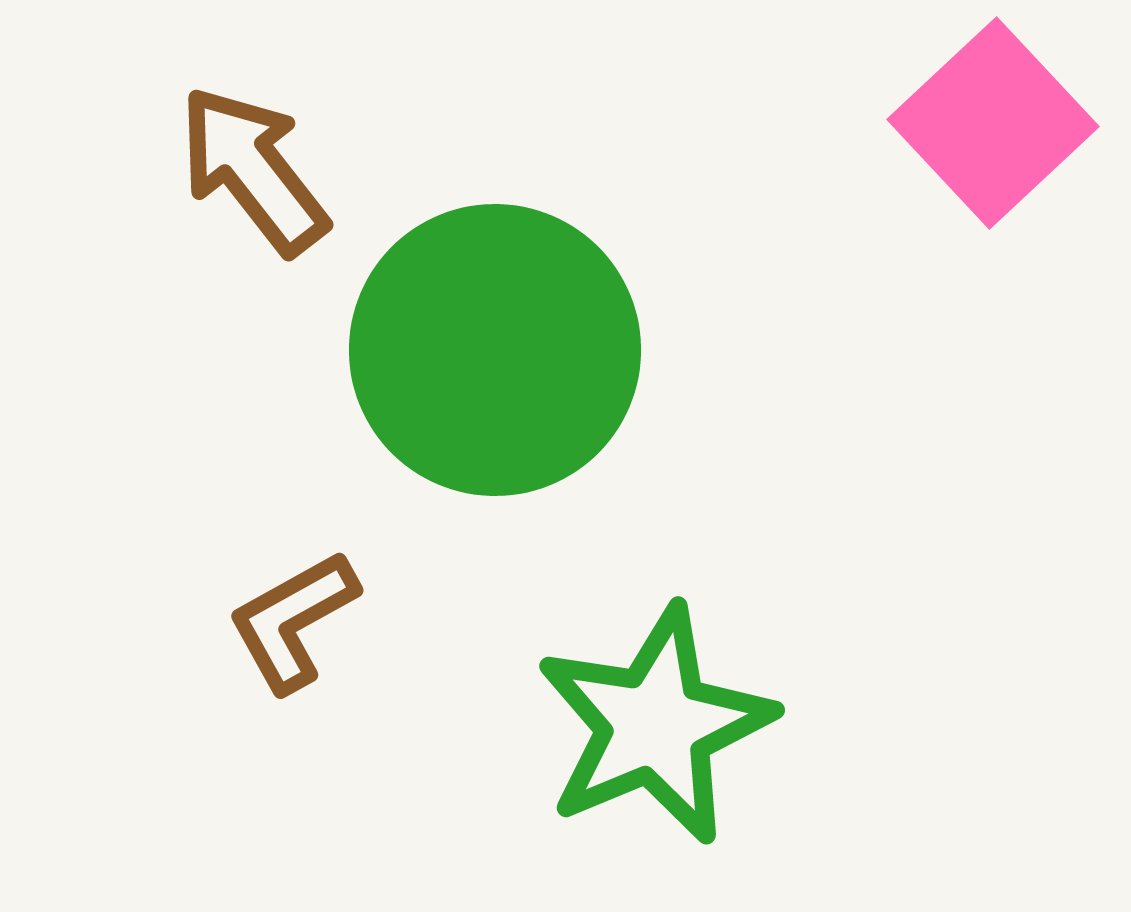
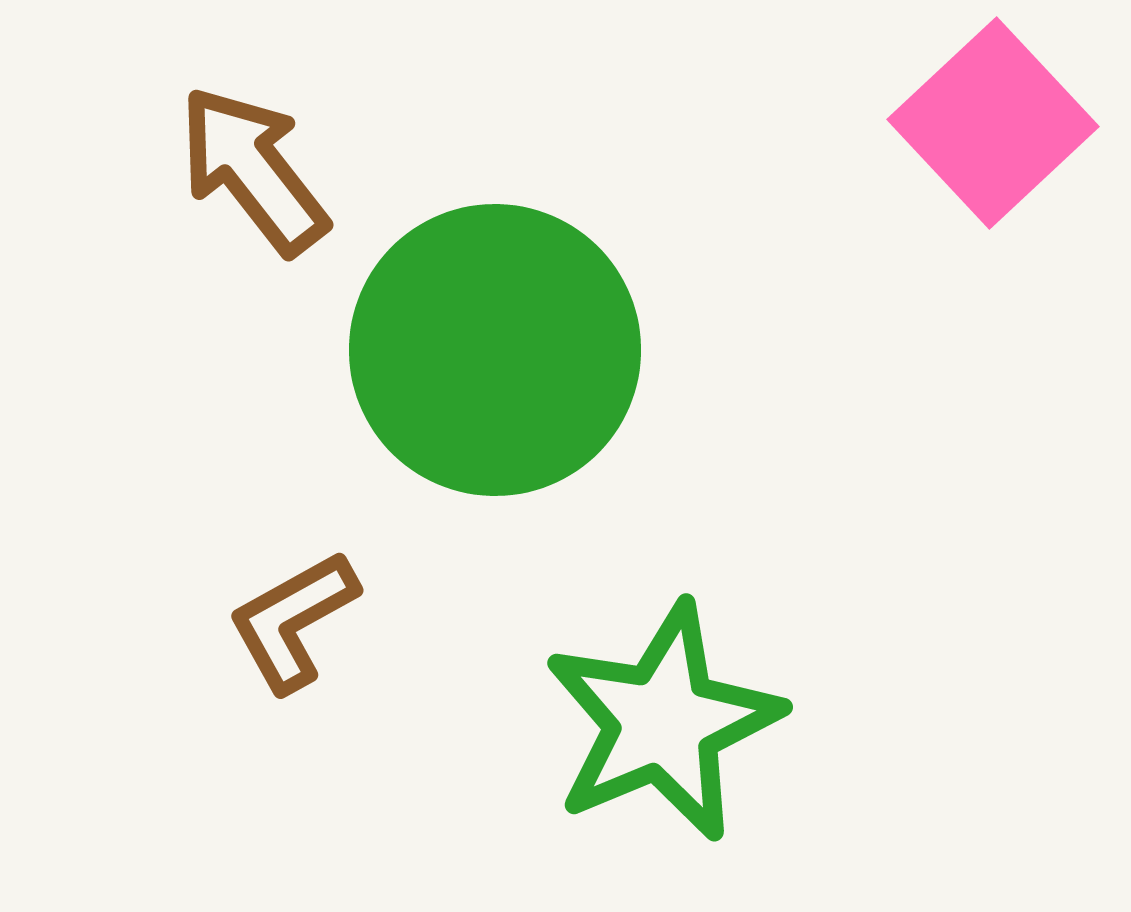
green star: moved 8 px right, 3 px up
